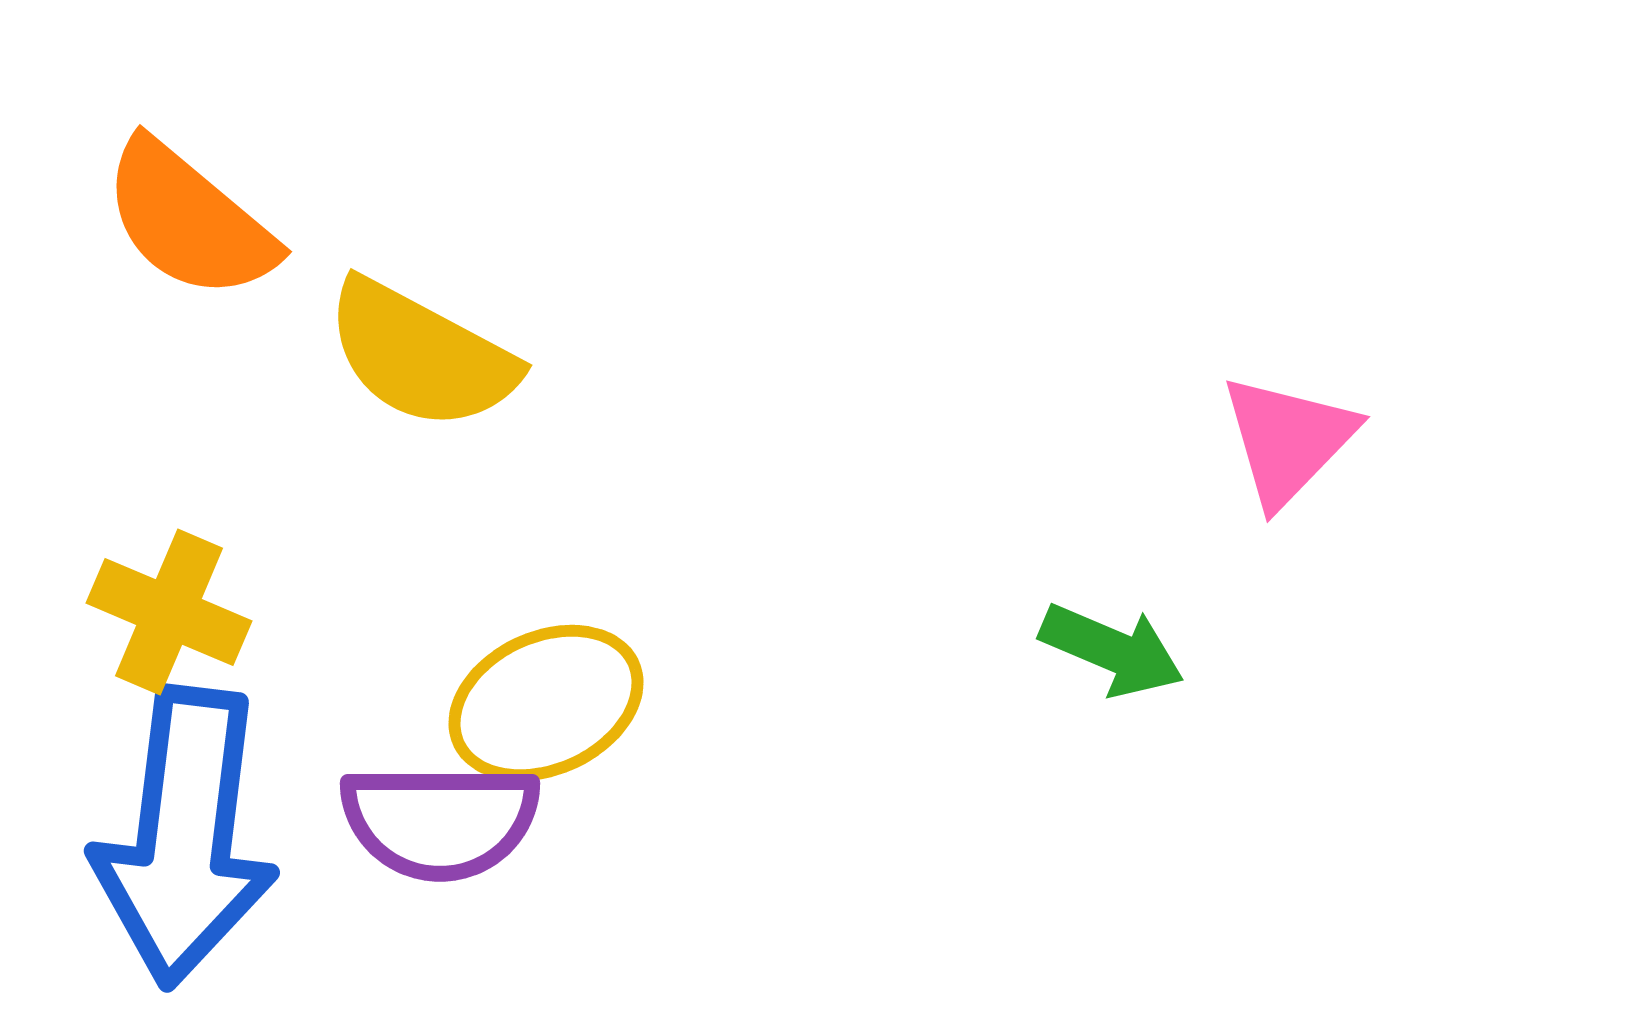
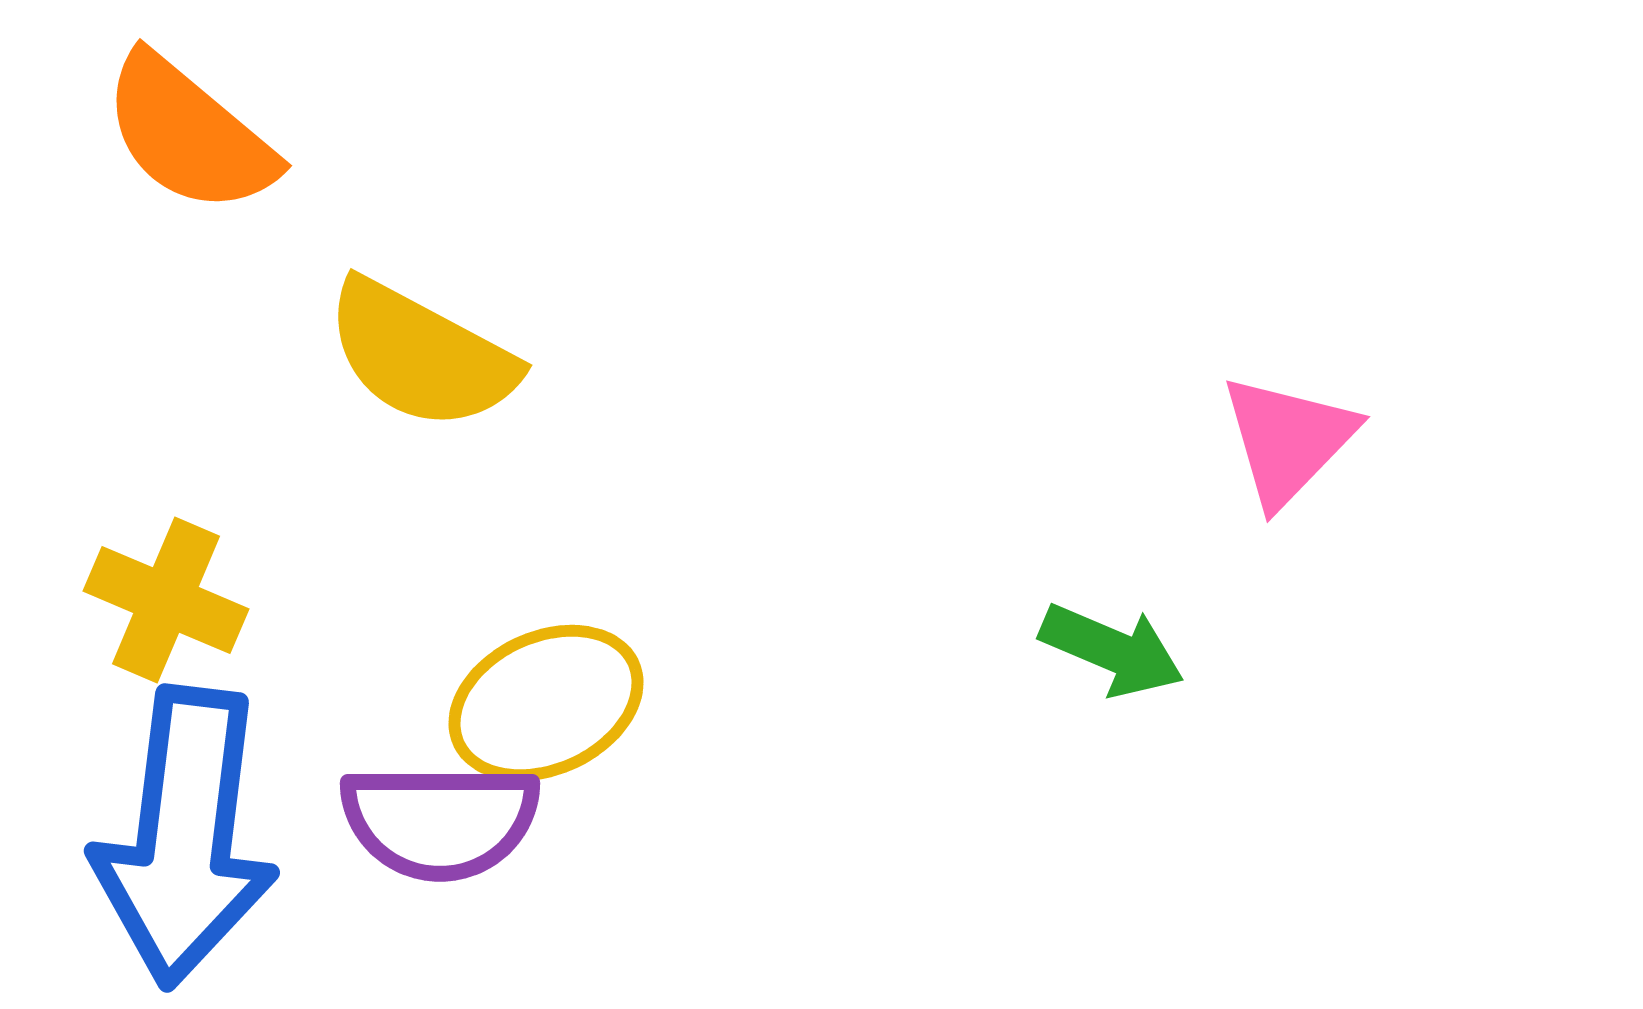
orange semicircle: moved 86 px up
yellow cross: moved 3 px left, 12 px up
